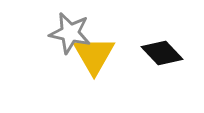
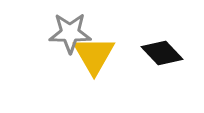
gray star: rotated 12 degrees counterclockwise
